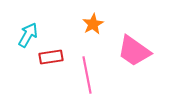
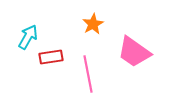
cyan arrow: moved 2 px down
pink trapezoid: moved 1 px down
pink line: moved 1 px right, 1 px up
